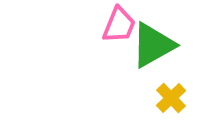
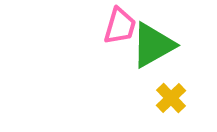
pink trapezoid: moved 1 px right, 1 px down; rotated 6 degrees counterclockwise
